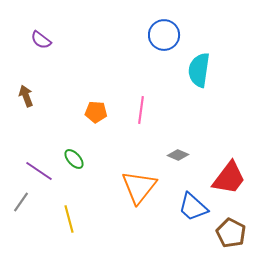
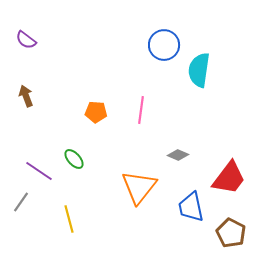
blue circle: moved 10 px down
purple semicircle: moved 15 px left
blue trapezoid: moved 2 px left; rotated 36 degrees clockwise
